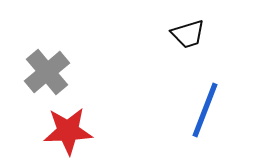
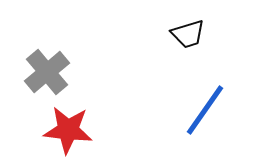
blue line: rotated 14 degrees clockwise
red star: moved 1 px up; rotated 9 degrees clockwise
